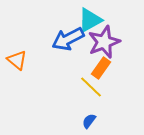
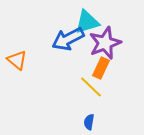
cyan triangle: moved 3 px left, 2 px down; rotated 12 degrees clockwise
purple star: moved 1 px right, 1 px down
orange rectangle: rotated 10 degrees counterclockwise
blue semicircle: moved 1 px down; rotated 28 degrees counterclockwise
